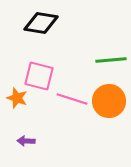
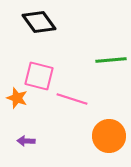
black diamond: moved 2 px left, 1 px up; rotated 44 degrees clockwise
orange circle: moved 35 px down
